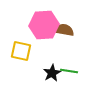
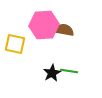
yellow square: moved 6 px left, 7 px up
